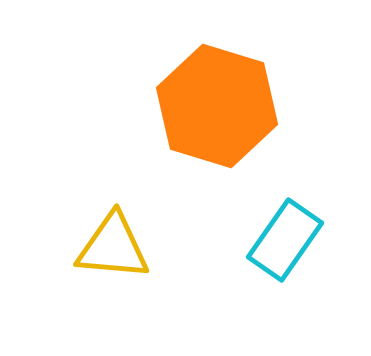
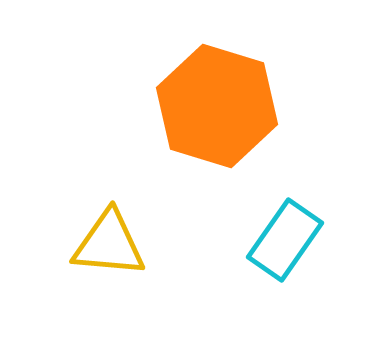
yellow triangle: moved 4 px left, 3 px up
